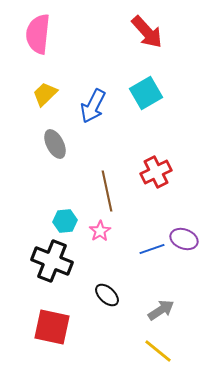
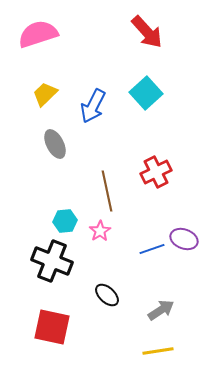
pink semicircle: rotated 66 degrees clockwise
cyan square: rotated 12 degrees counterclockwise
yellow line: rotated 48 degrees counterclockwise
